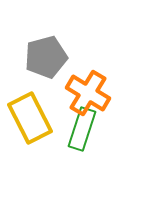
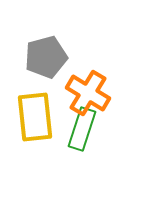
yellow rectangle: moved 5 px right, 1 px up; rotated 21 degrees clockwise
